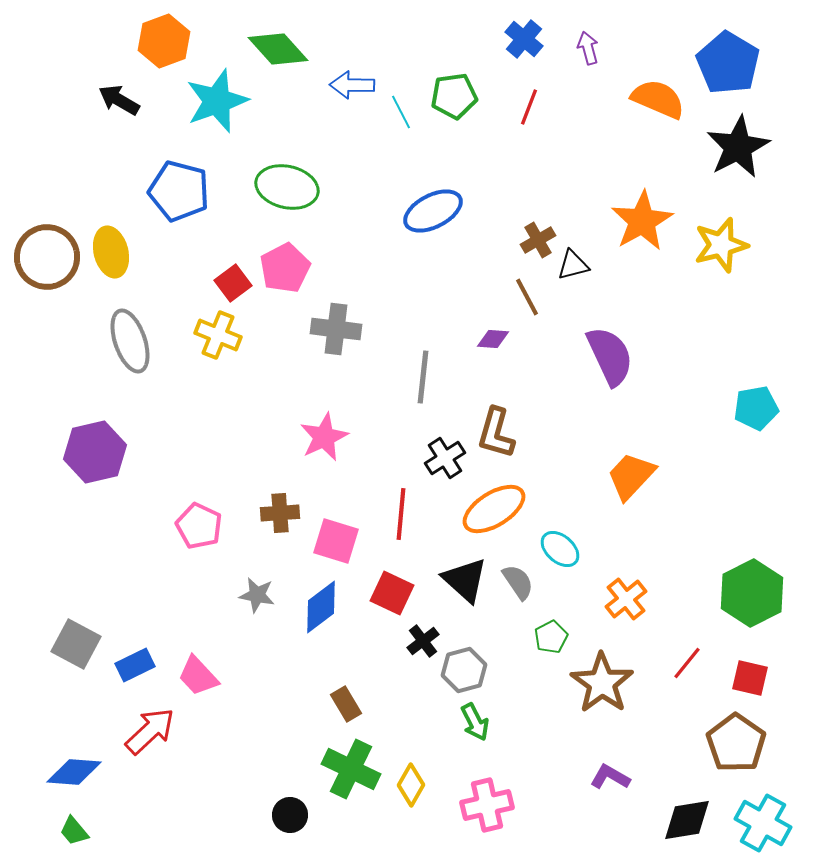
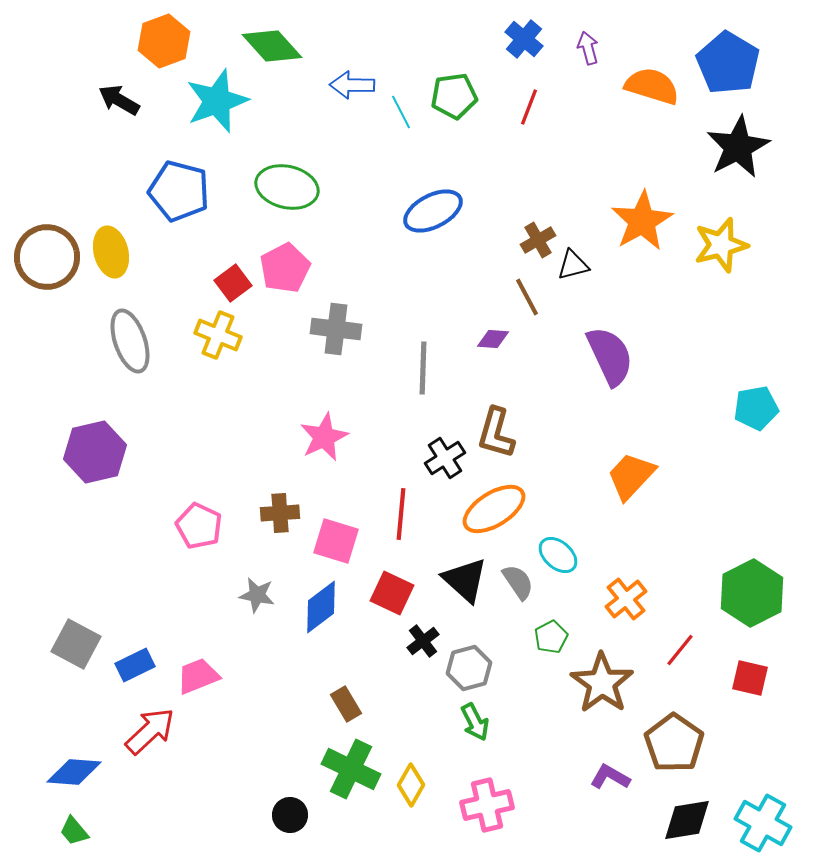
green diamond at (278, 49): moved 6 px left, 3 px up
orange semicircle at (658, 99): moved 6 px left, 13 px up; rotated 6 degrees counterclockwise
gray line at (423, 377): moved 9 px up; rotated 4 degrees counterclockwise
cyan ellipse at (560, 549): moved 2 px left, 6 px down
red line at (687, 663): moved 7 px left, 13 px up
gray hexagon at (464, 670): moved 5 px right, 2 px up
pink trapezoid at (198, 676): rotated 111 degrees clockwise
brown pentagon at (736, 743): moved 62 px left
